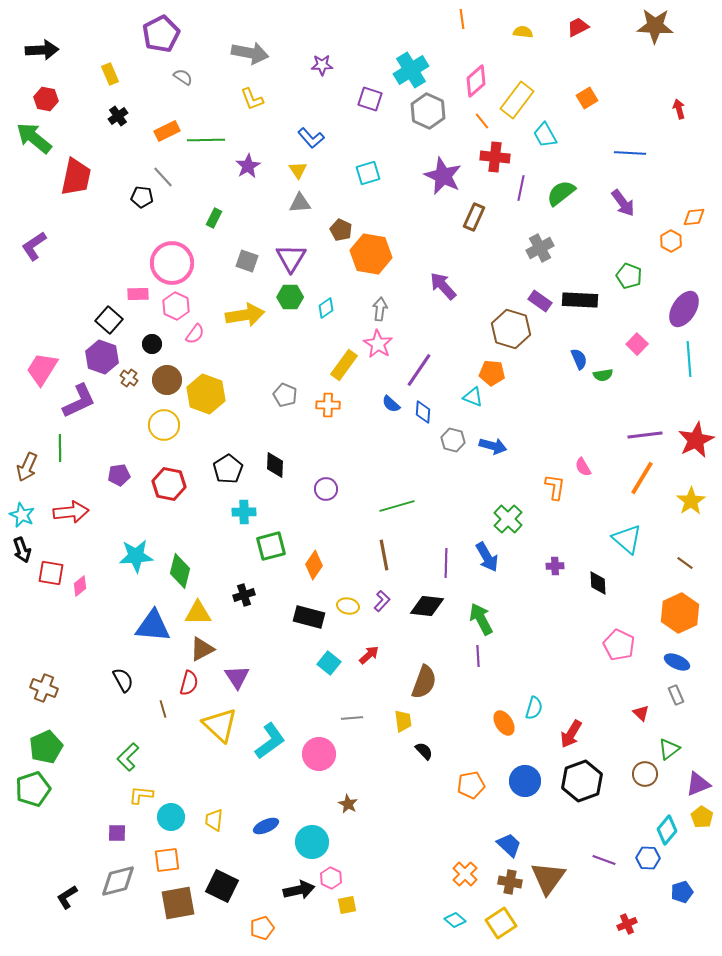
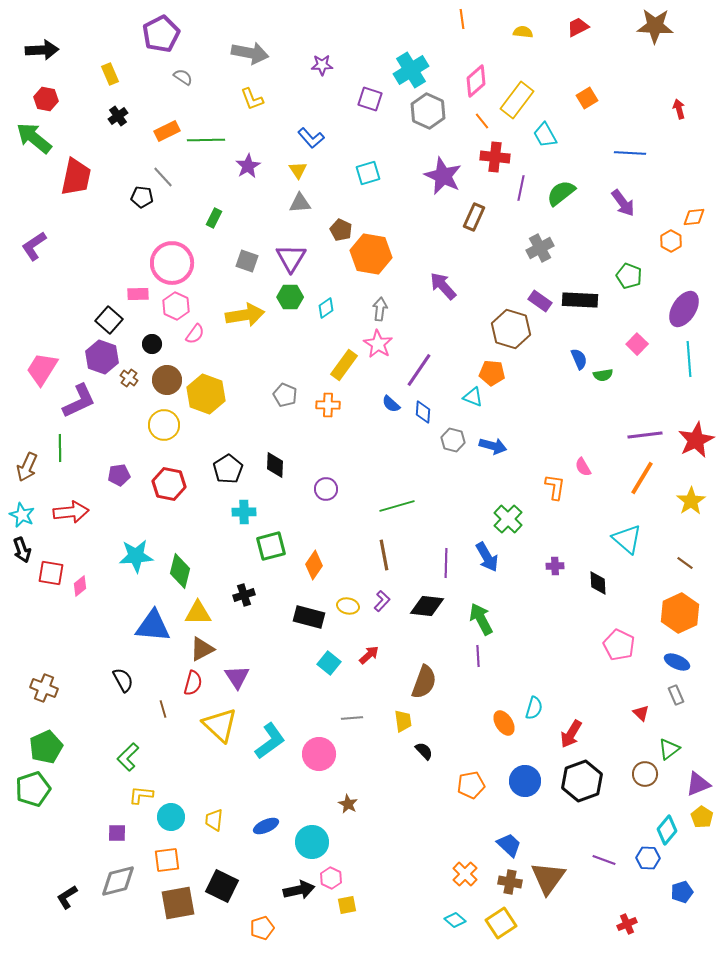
red semicircle at (189, 683): moved 4 px right
